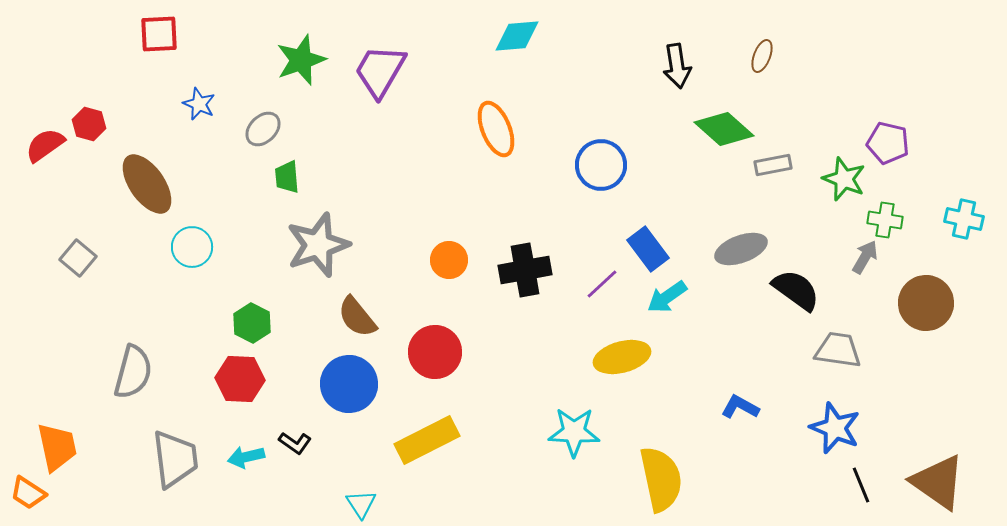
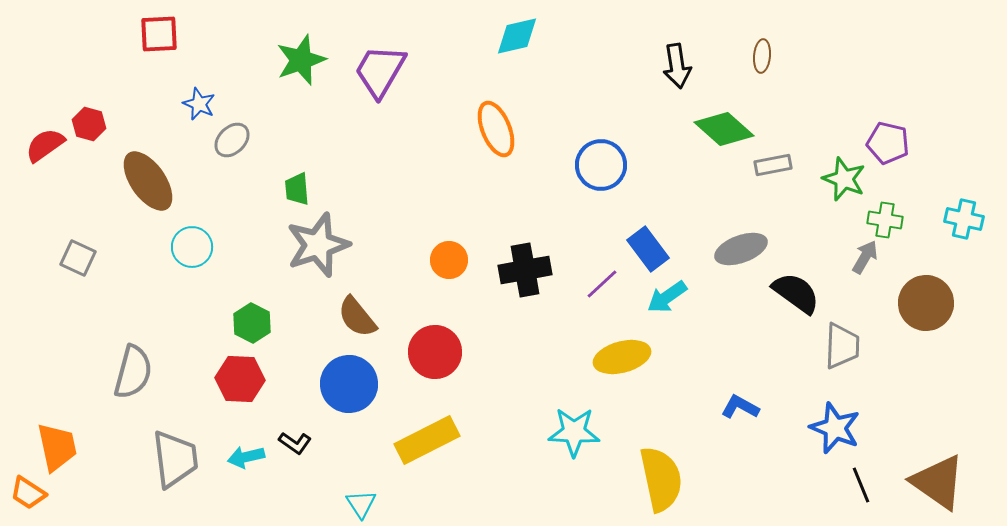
cyan diamond at (517, 36): rotated 9 degrees counterclockwise
brown ellipse at (762, 56): rotated 16 degrees counterclockwise
gray ellipse at (263, 129): moved 31 px left, 11 px down
green trapezoid at (287, 177): moved 10 px right, 12 px down
brown ellipse at (147, 184): moved 1 px right, 3 px up
gray square at (78, 258): rotated 15 degrees counterclockwise
black semicircle at (796, 290): moved 3 px down
gray trapezoid at (838, 350): moved 4 px right, 4 px up; rotated 84 degrees clockwise
